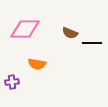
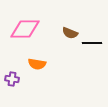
purple cross: moved 3 px up; rotated 16 degrees clockwise
